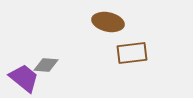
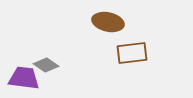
gray diamond: rotated 30 degrees clockwise
purple trapezoid: rotated 32 degrees counterclockwise
